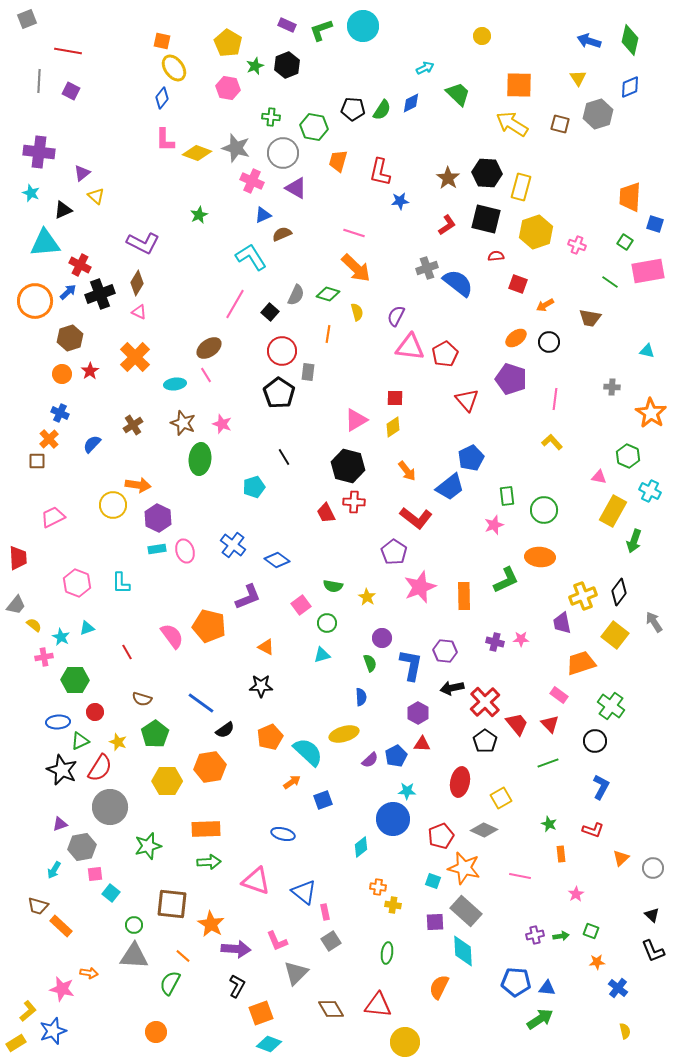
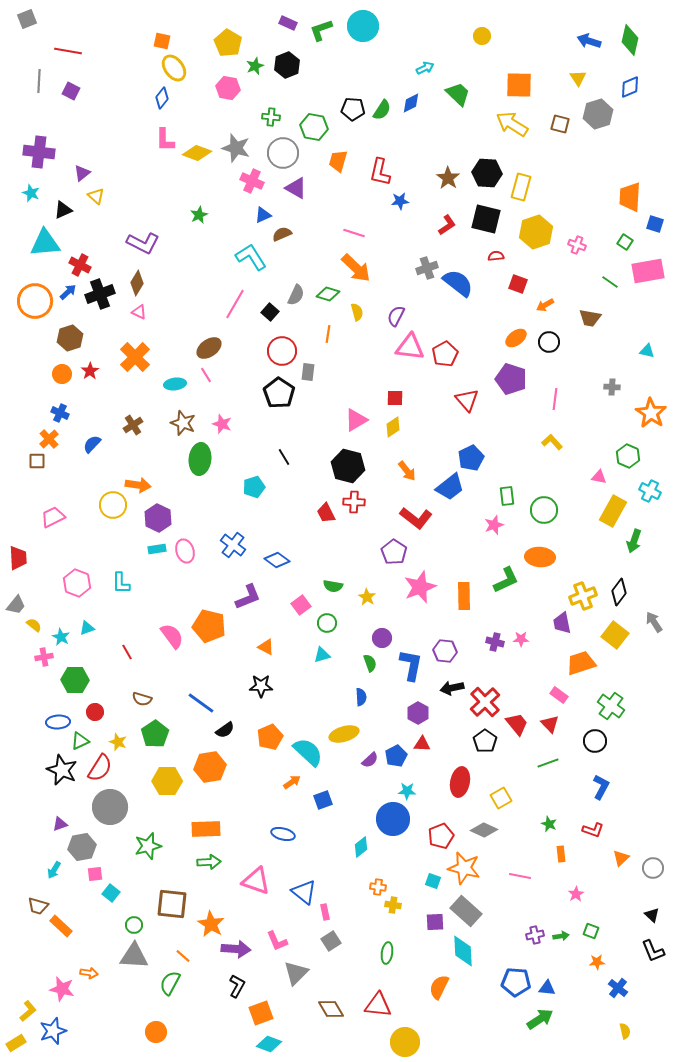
purple rectangle at (287, 25): moved 1 px right, 2 px up
